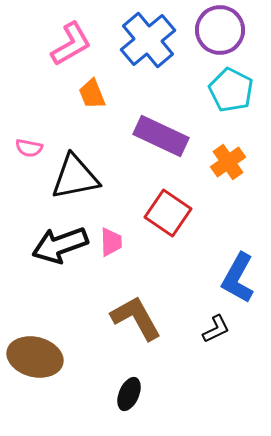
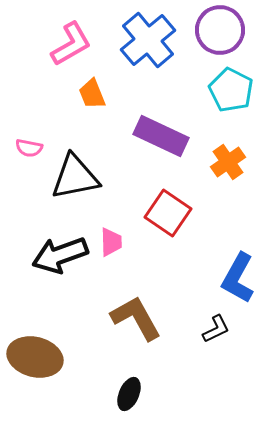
black arrow: moved 10 px down
